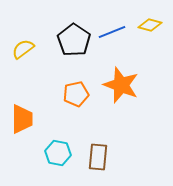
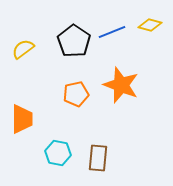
black pentagon: moved 1 px down
brown rectangle: moved 1 px down
